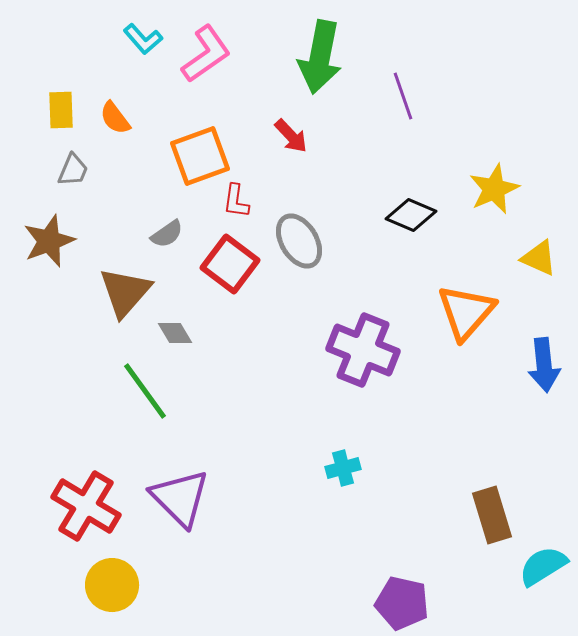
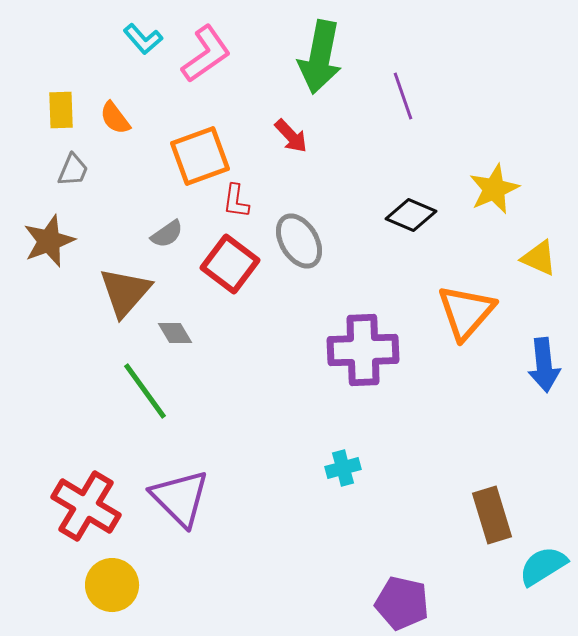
purple cross: rotated 24 degrees counterclockwise
